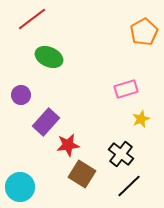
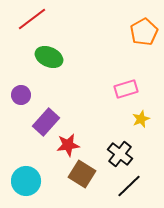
black cross: moved 1 px left
cyan circle: moved 6 px right, 6 px up
